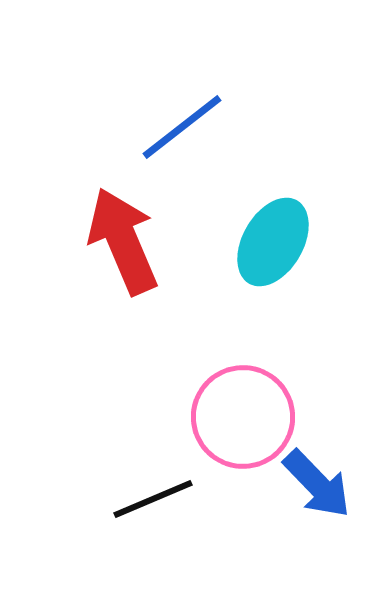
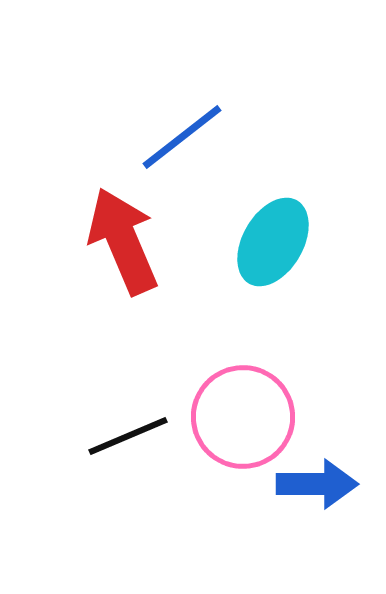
blue line: moved 10 px down
blue arrow: rotated 46 degrees counterclockwise
black line: moved 25 px left, 63 px up
